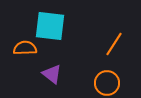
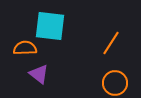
orange line: moved 3 px left, 1 px up
purple triangle: moved 13 px left
orange circle: moved 8 px right
